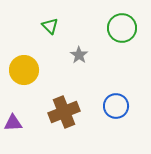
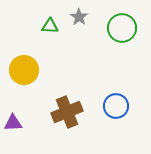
green triangle: rotated 42 degrees counterclockwise
gray star: moved 38 px up
brown cross: moved 3 px right
